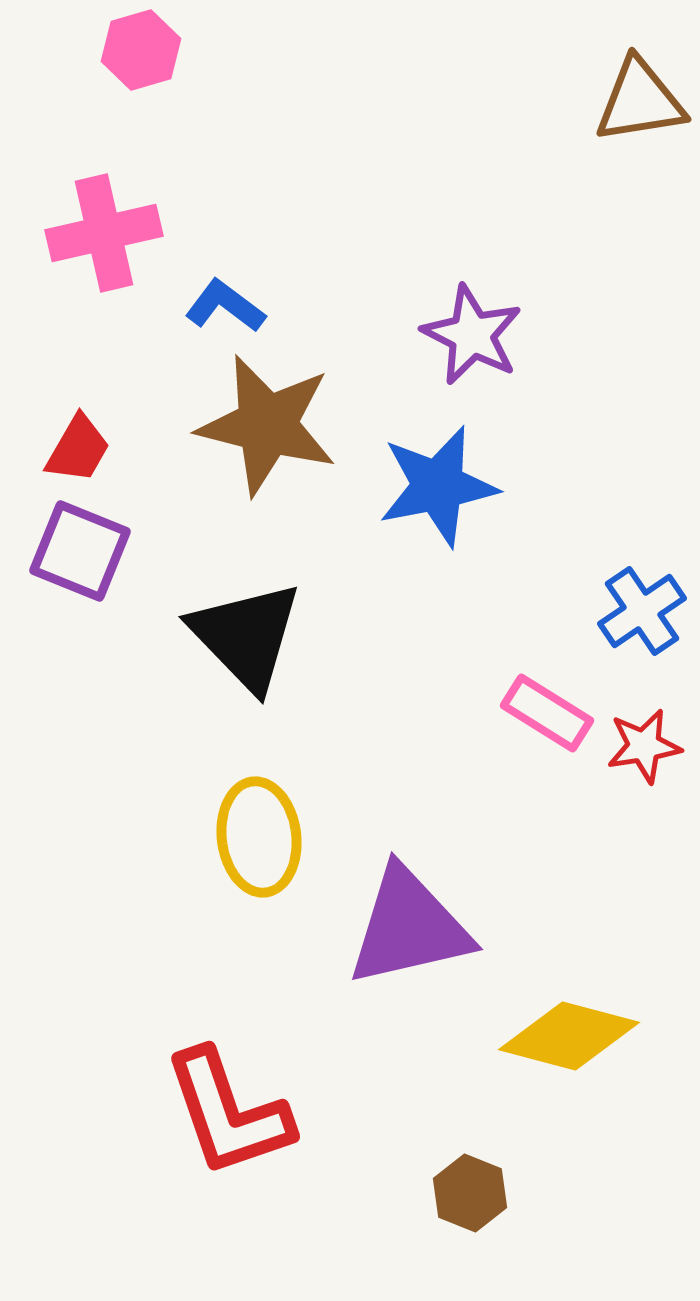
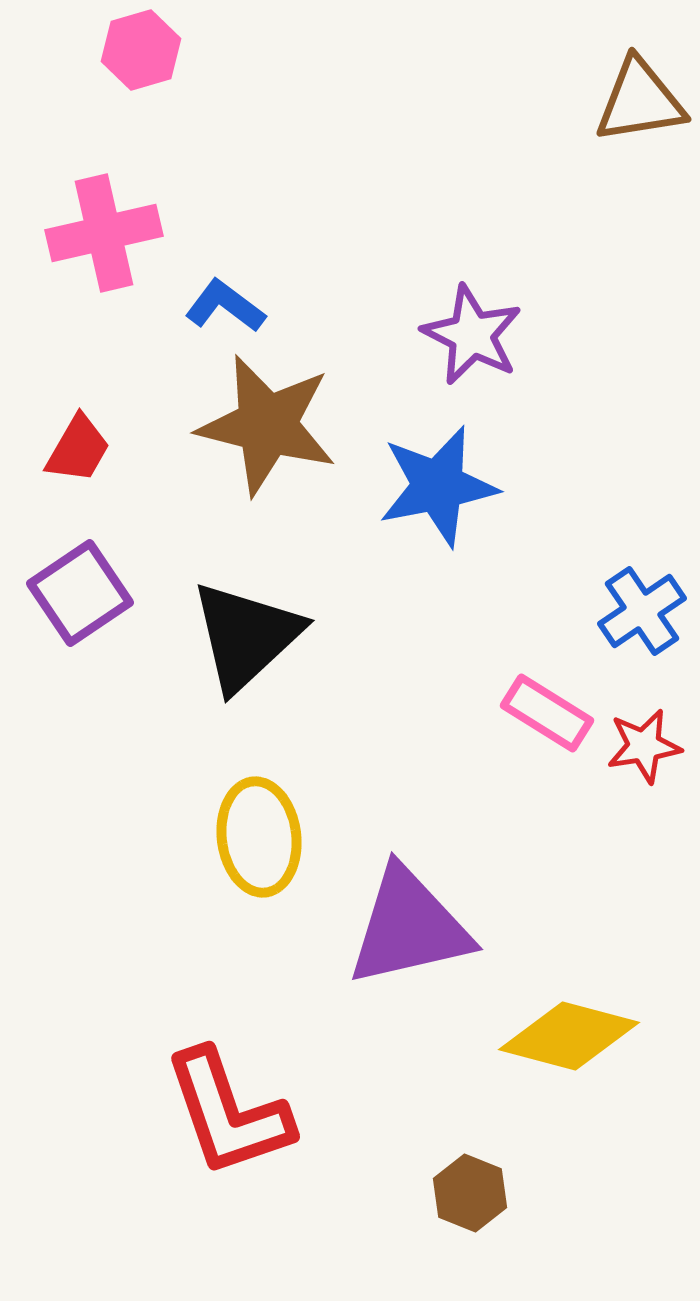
purple square: moved 42 px down; rotated 34 degrees clockwise
black triangle: rotated 31 degrees clockwise
